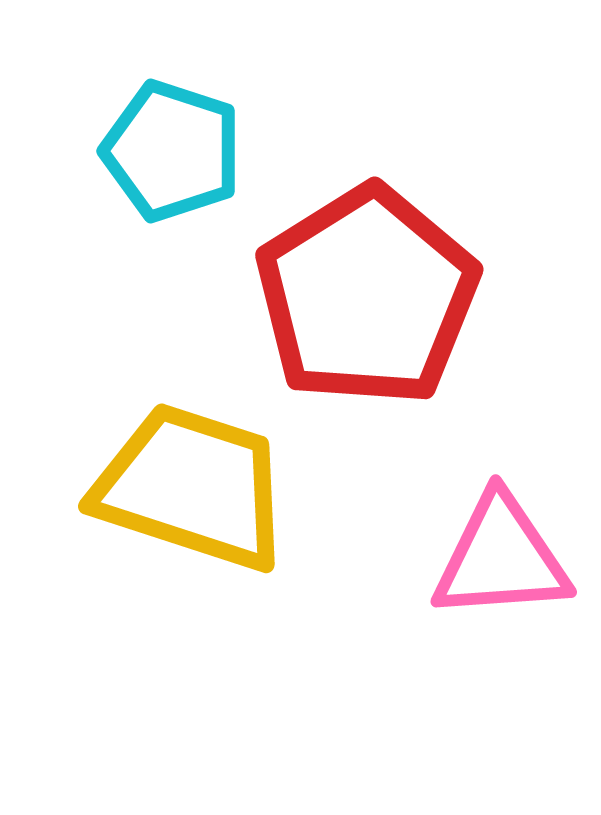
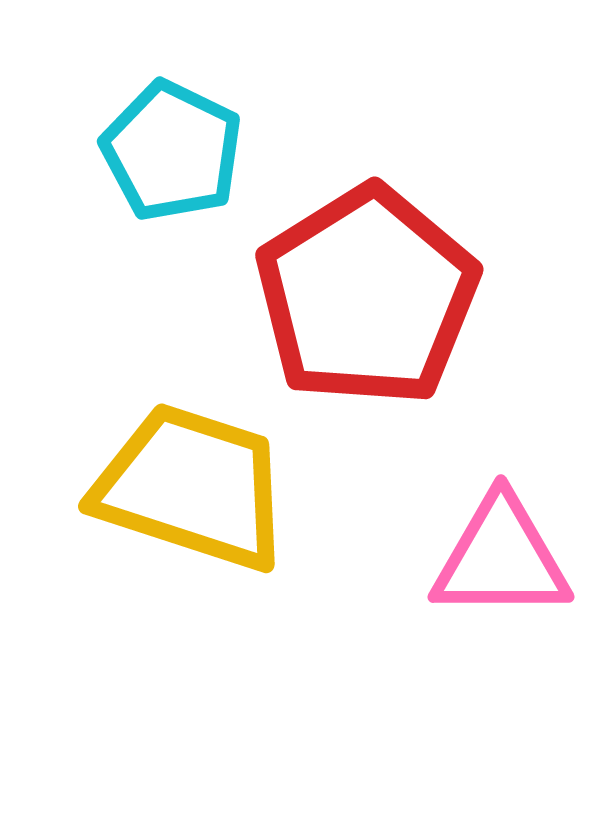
cyan pentagon: rotated 8 degrees clockwise
pink triangle: rotated 4 degrees clockwise
